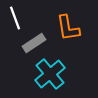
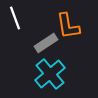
orange L-shape: moved 2 px up
gray rectangle: moved 12 px right
